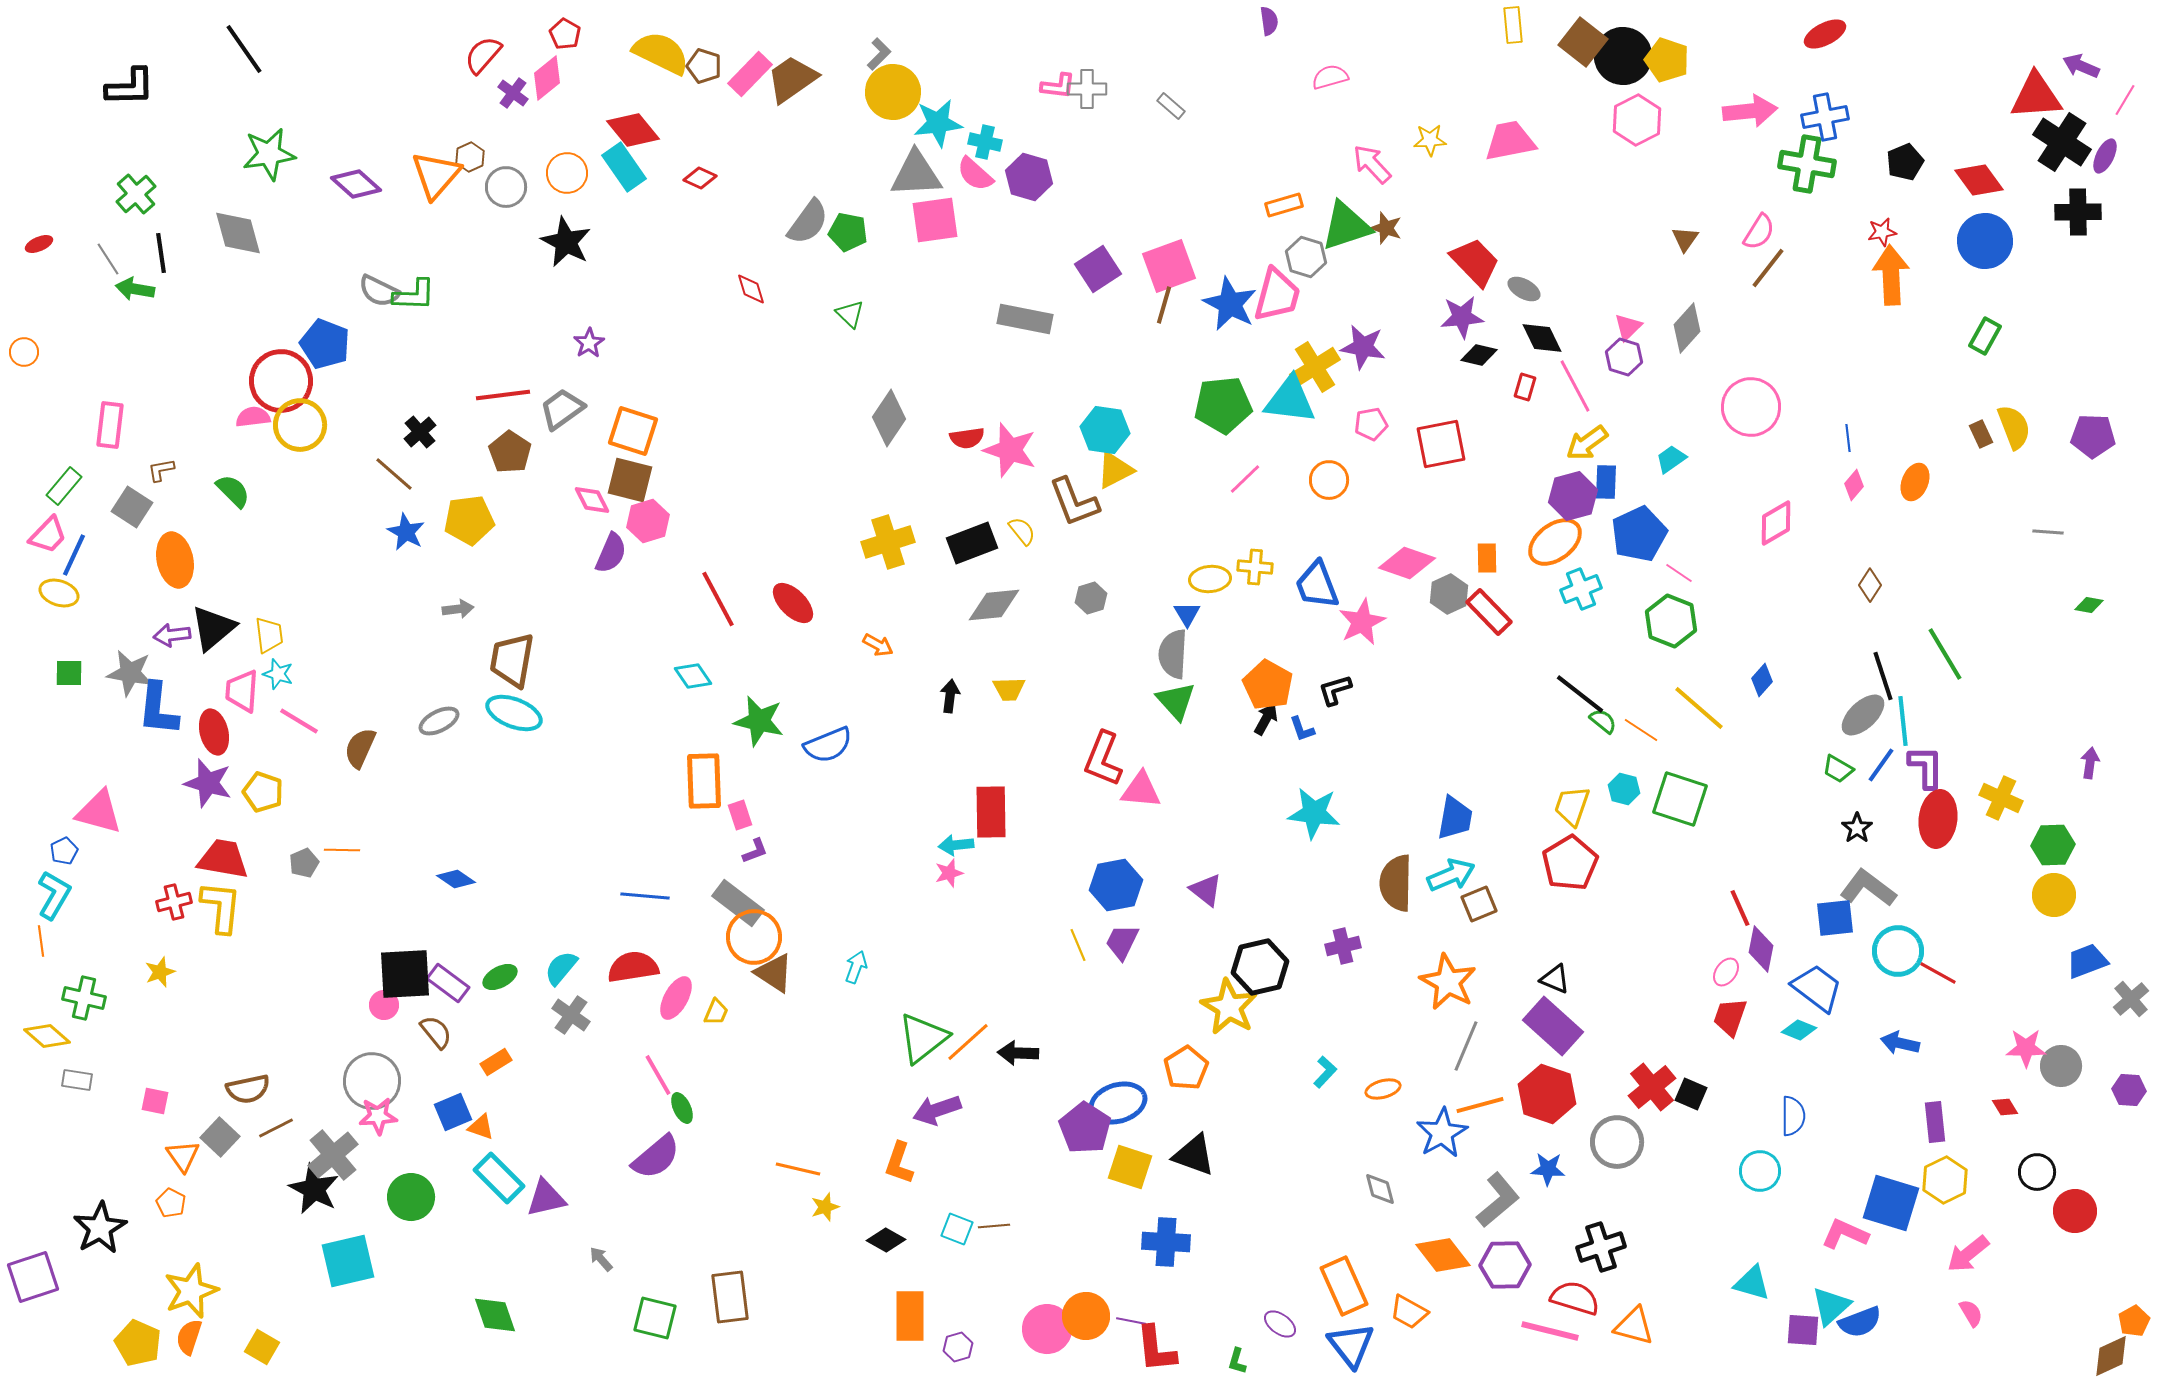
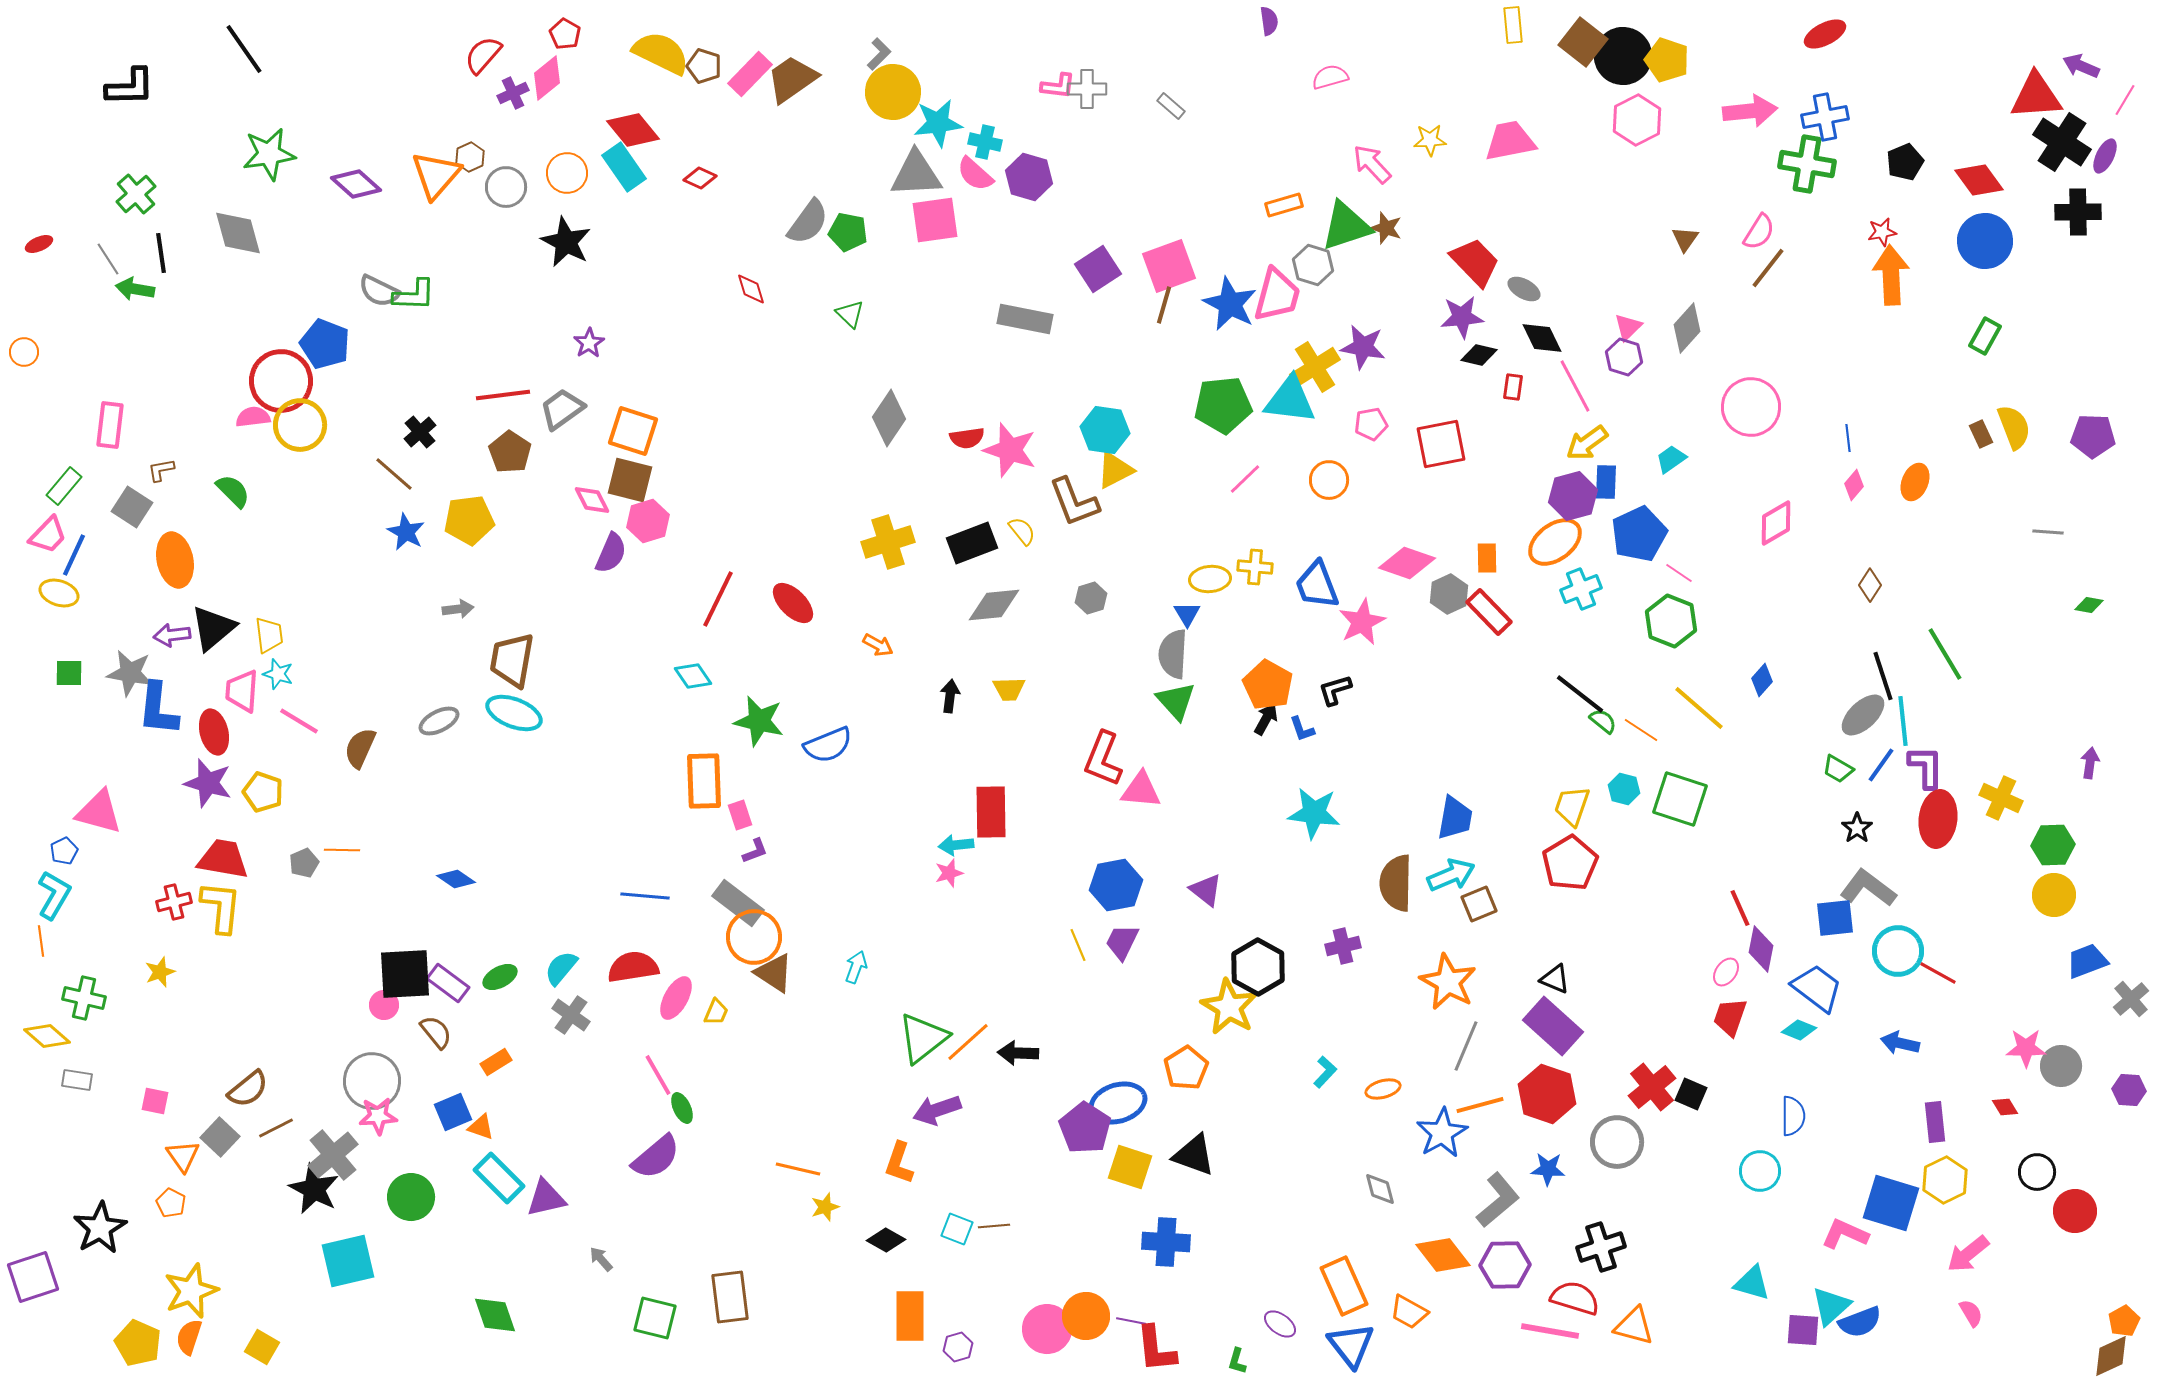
purple cross at (513, 93): rotated 28 degrees clockwise
gray hexagon at (1306, 257): moved 7 px right, 8 px down
red rectangle at (1525, 387): moved 12 px left; rotated 8 degrees counterclockwise
red line at (718, 599): rotated 54 degrees clockwise
black hexagon at (1260, 967): moved 2 px left; rotated 18 degrees counterclockwise
brown semicircle at (248, 1089): rotated 27 degrees counterclockwise
orange pentagon at (2134, 1321): moved 10 px left
pink line at (1550, 1331): rotated 4 degrees counterclockwise
